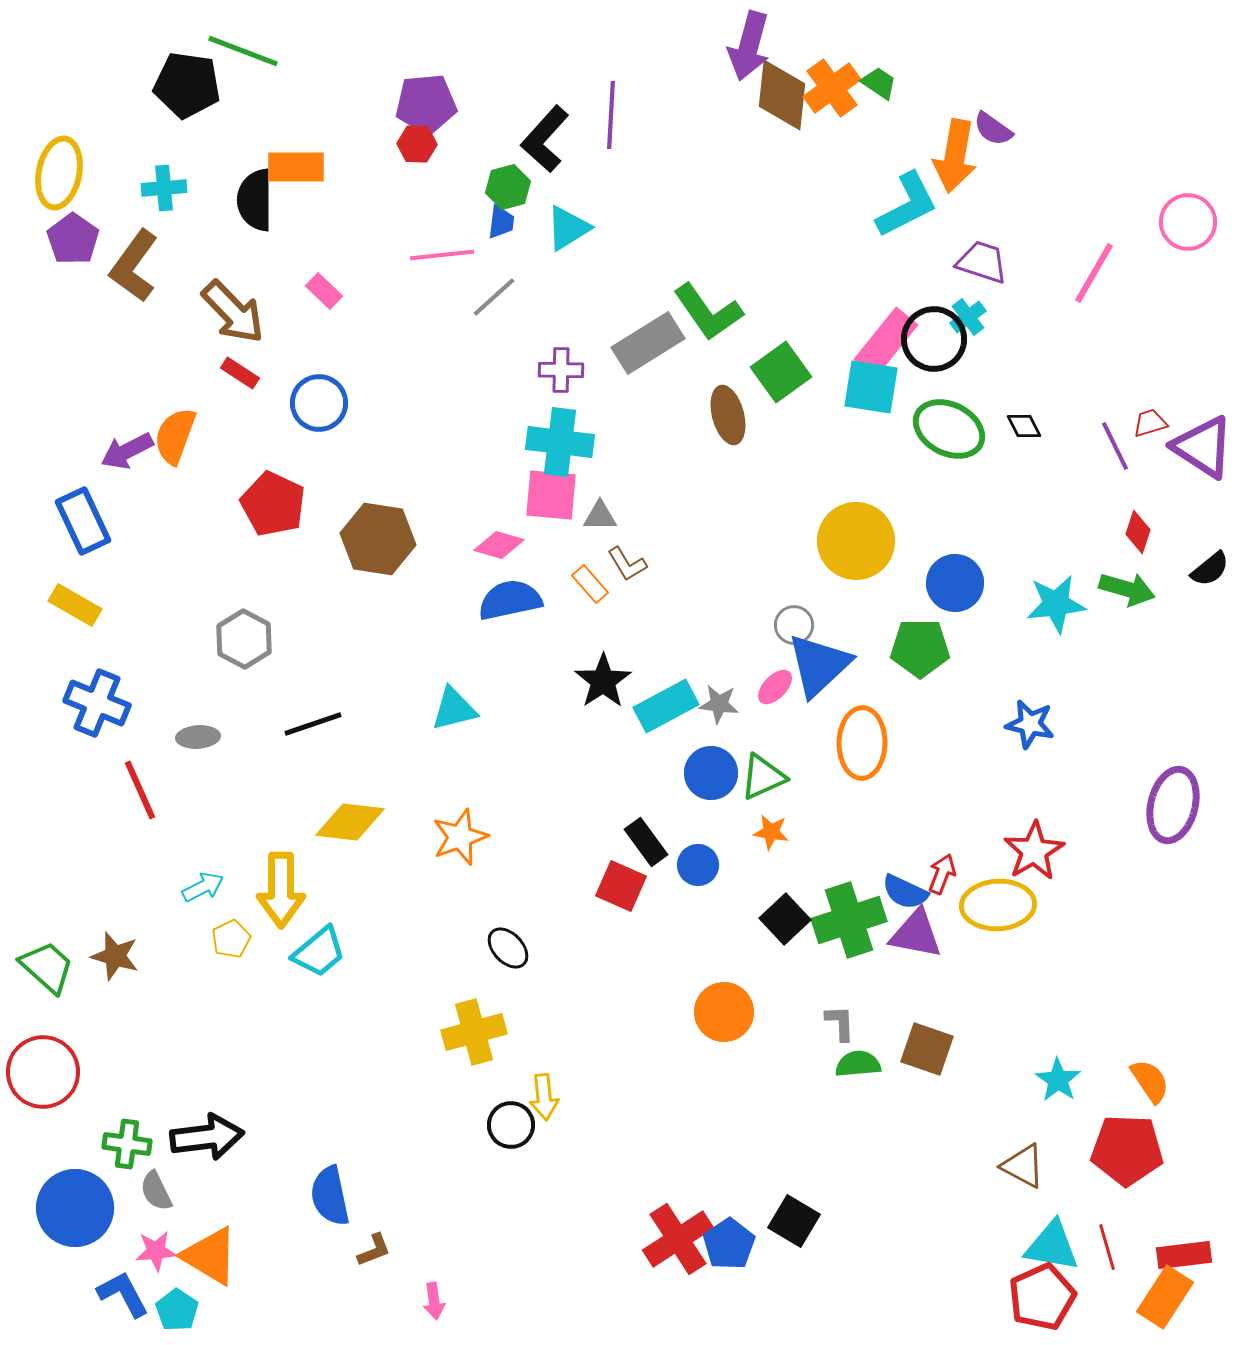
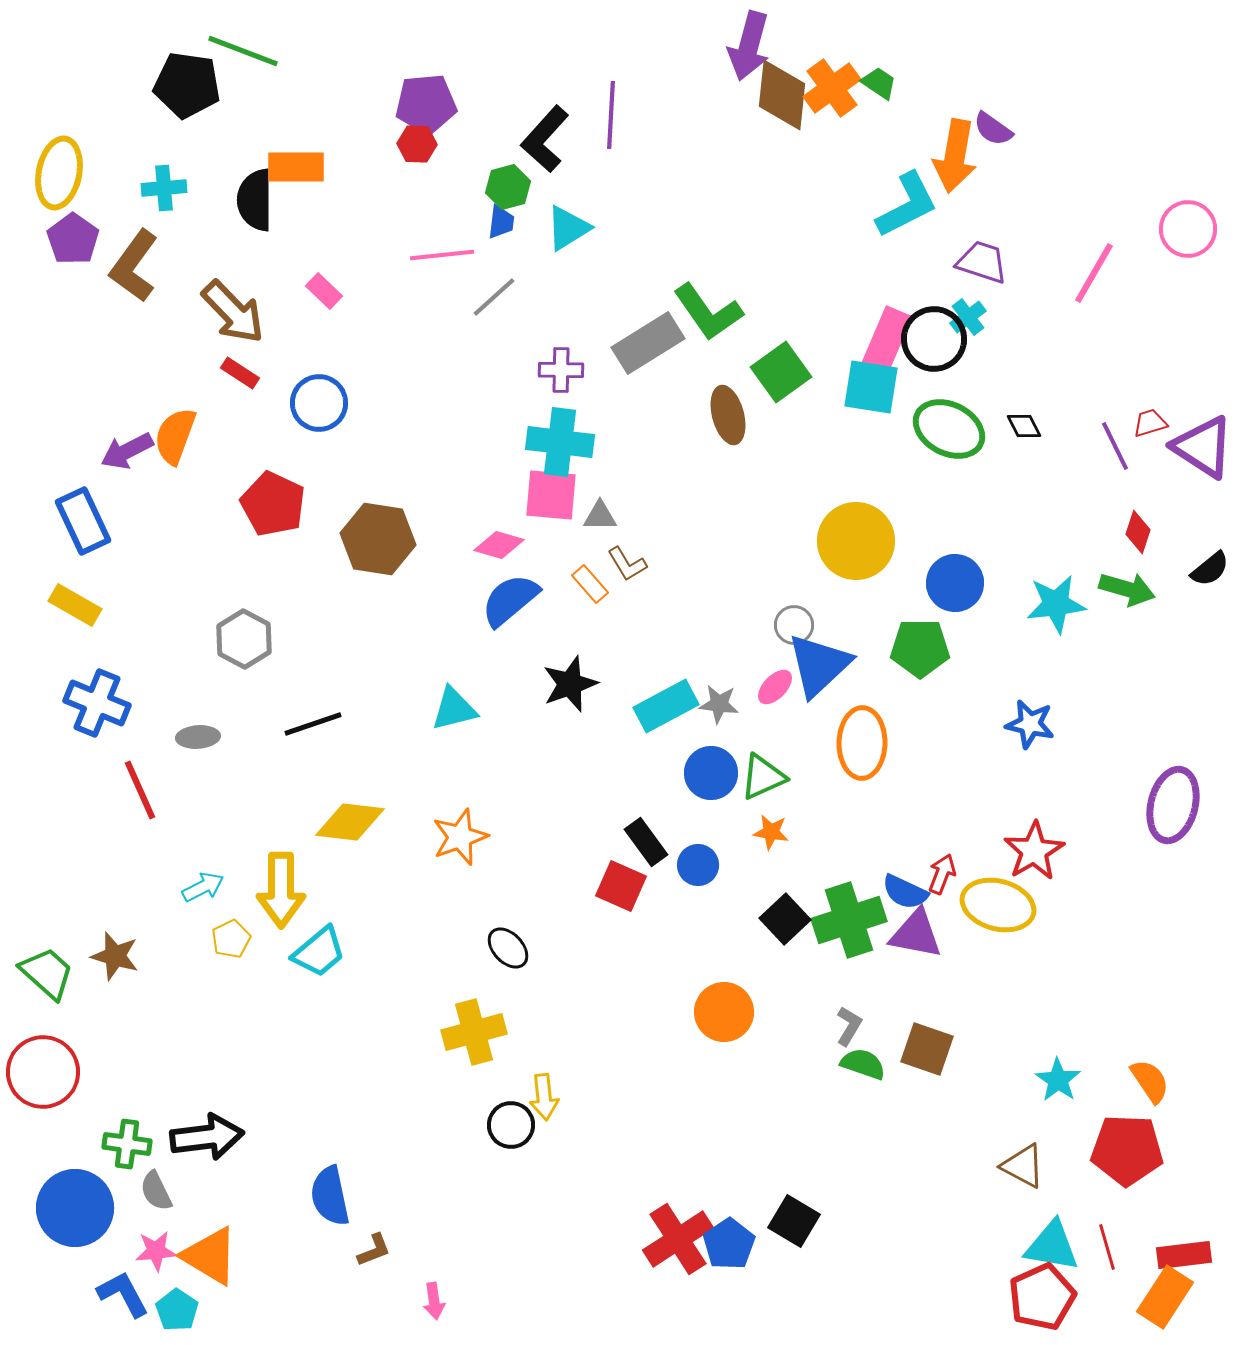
pink circle at (1188, 222): moved 7 px down
pink rectangle at (886, 342): rotated 16 degrees counterclockwise
blue semicircle at (510, 600): rotated 28 degrees counterclockwise
black star at (603, 681): moved 33 px left, 3 px down; rotated 14 degrees clockwise
yellow ellipse at (998, 905): rotated 18 degrees clockwise
green trapezoid at (47, 967): moved 6 px down
gray L-shape at (840, 1023): moved 9 px right, 3 px down; rotated 33 degrees clockwise
green semicircle at (858, 1064): moved 5 px right; rotated 24 degrees clockwise
